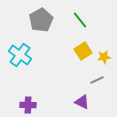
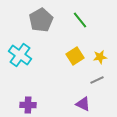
yellow square: moved 8 px left, 5 px down
yellow star: moved 4 px left
purple triangle: moved 1 px right, 2 px down
